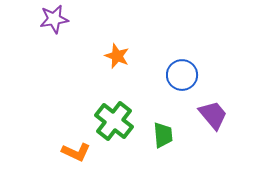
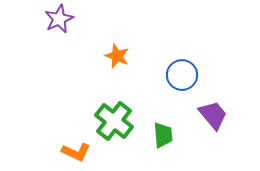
purple star: moved 5 px right; rotated 16 degrees counterclockwise
